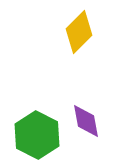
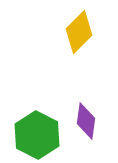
purple diamond: rotated 18 degrees clockwise
